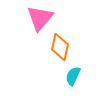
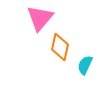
cyan semicircle: moved 12 px right, 11 px up
